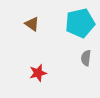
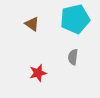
cyan pentagon: moved 5 px left, 4 px up
gray semicircle: moved 13 px left, 1 px up
